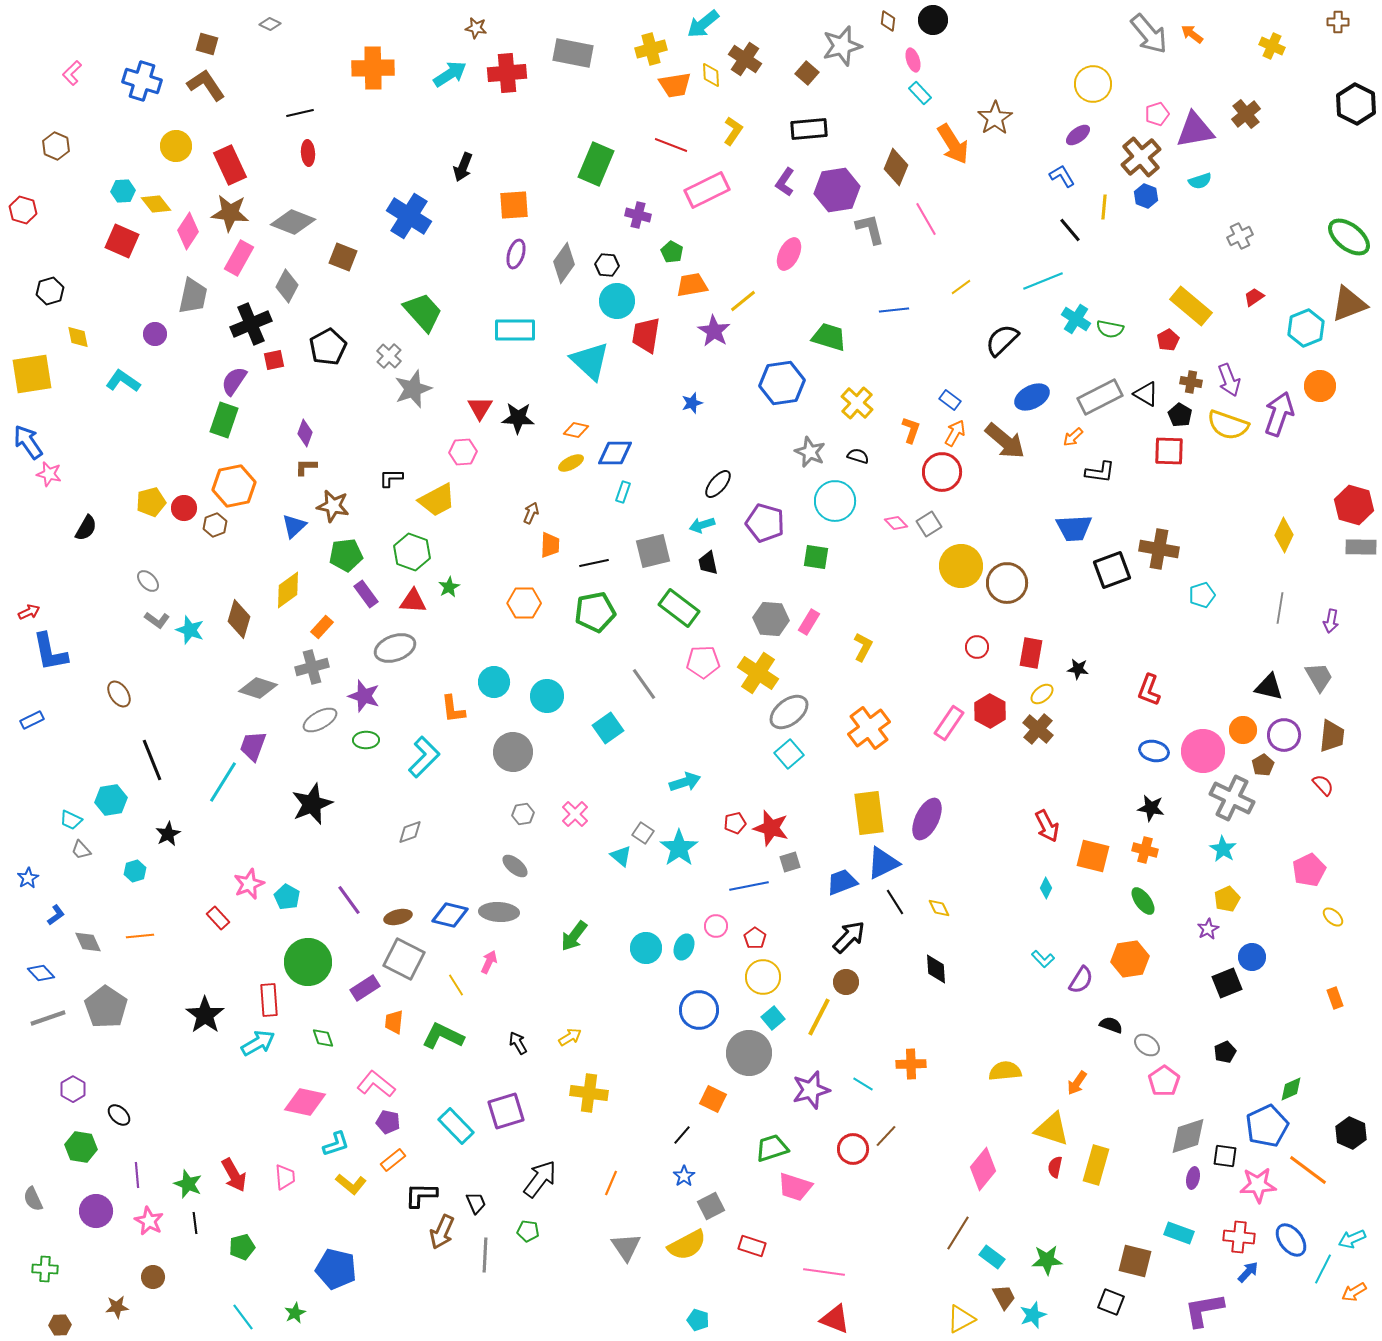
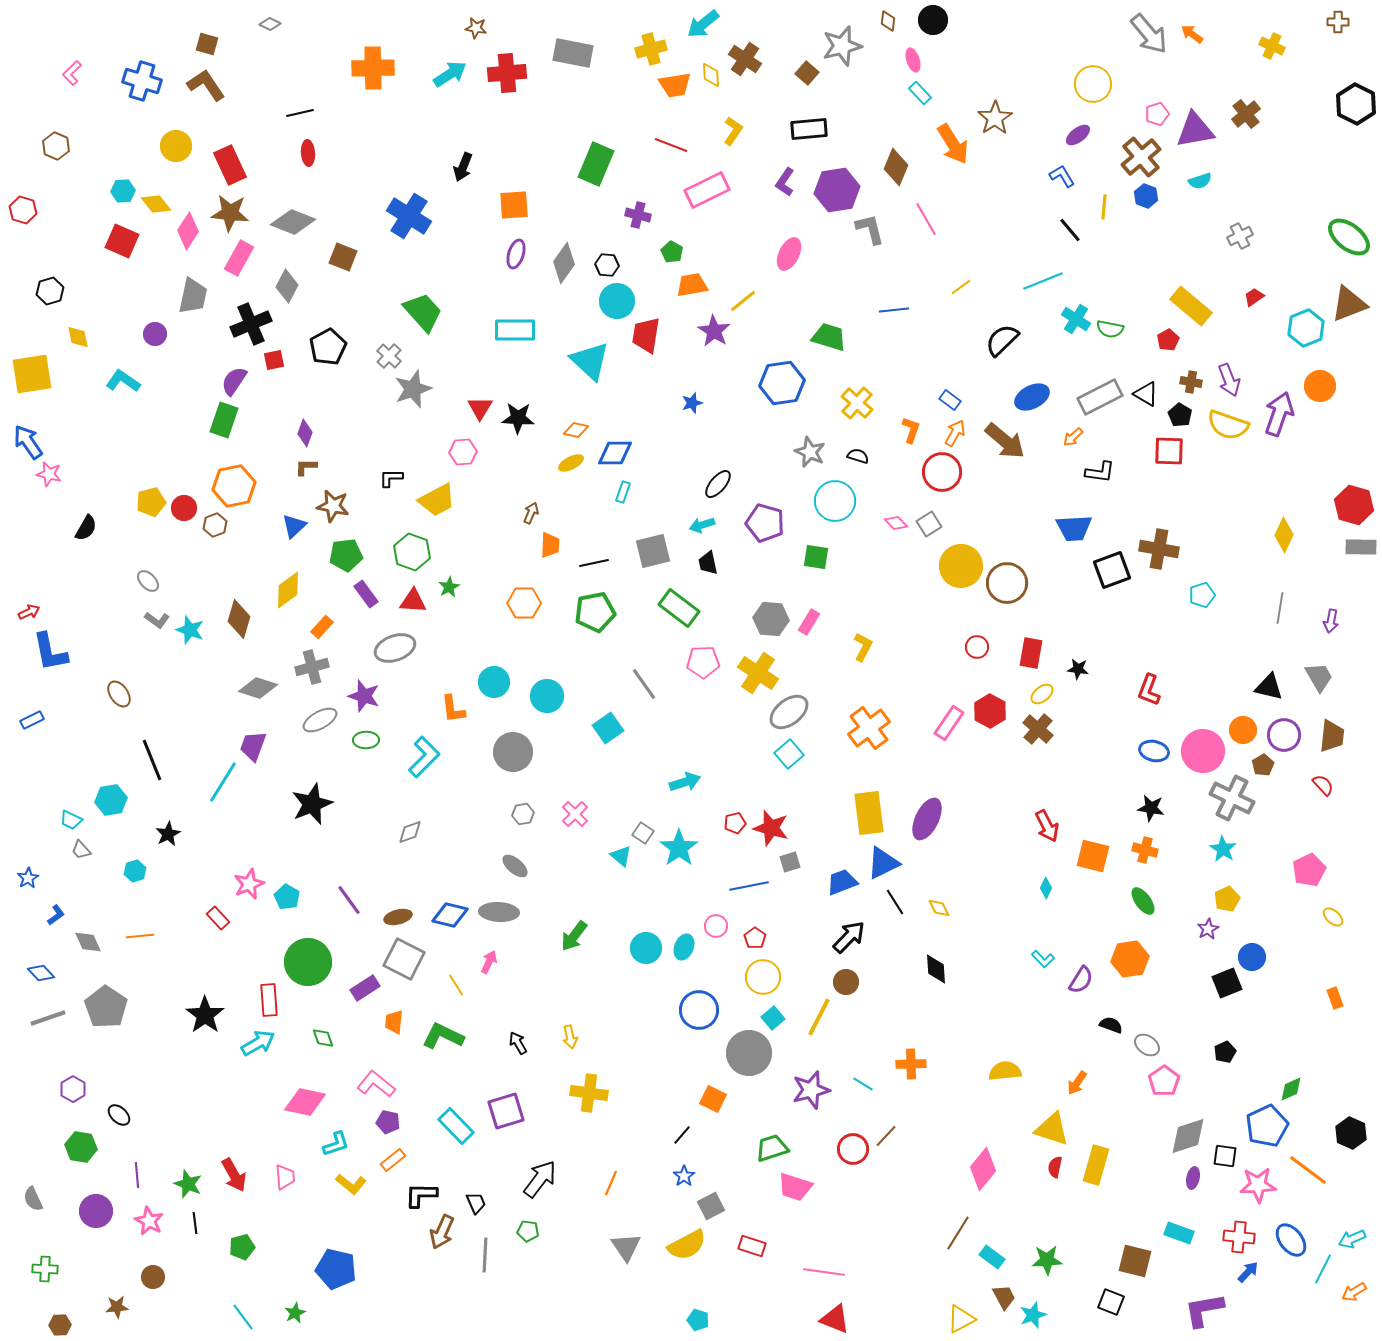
yellow arrow at (570, 1037): rotated 110 degrees clockwise
